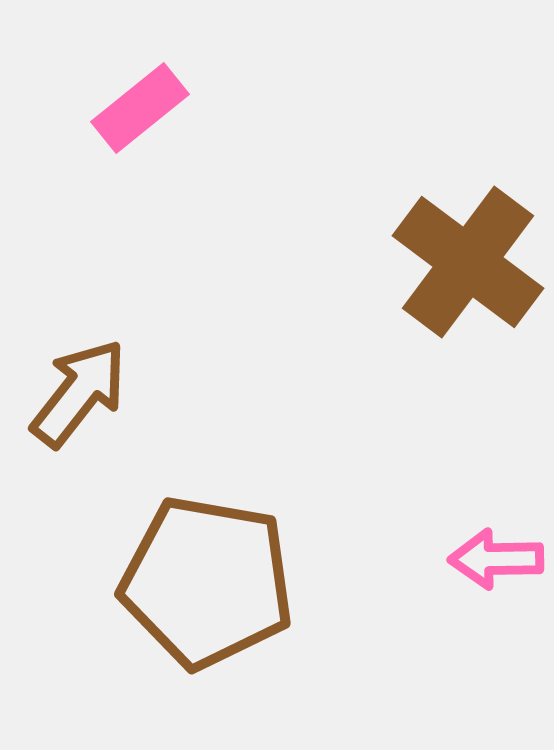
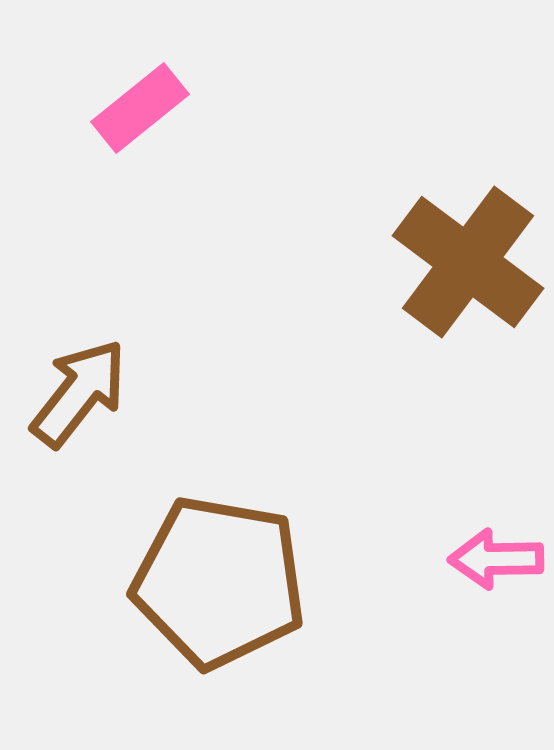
brown pentagon: moved 12 px right
